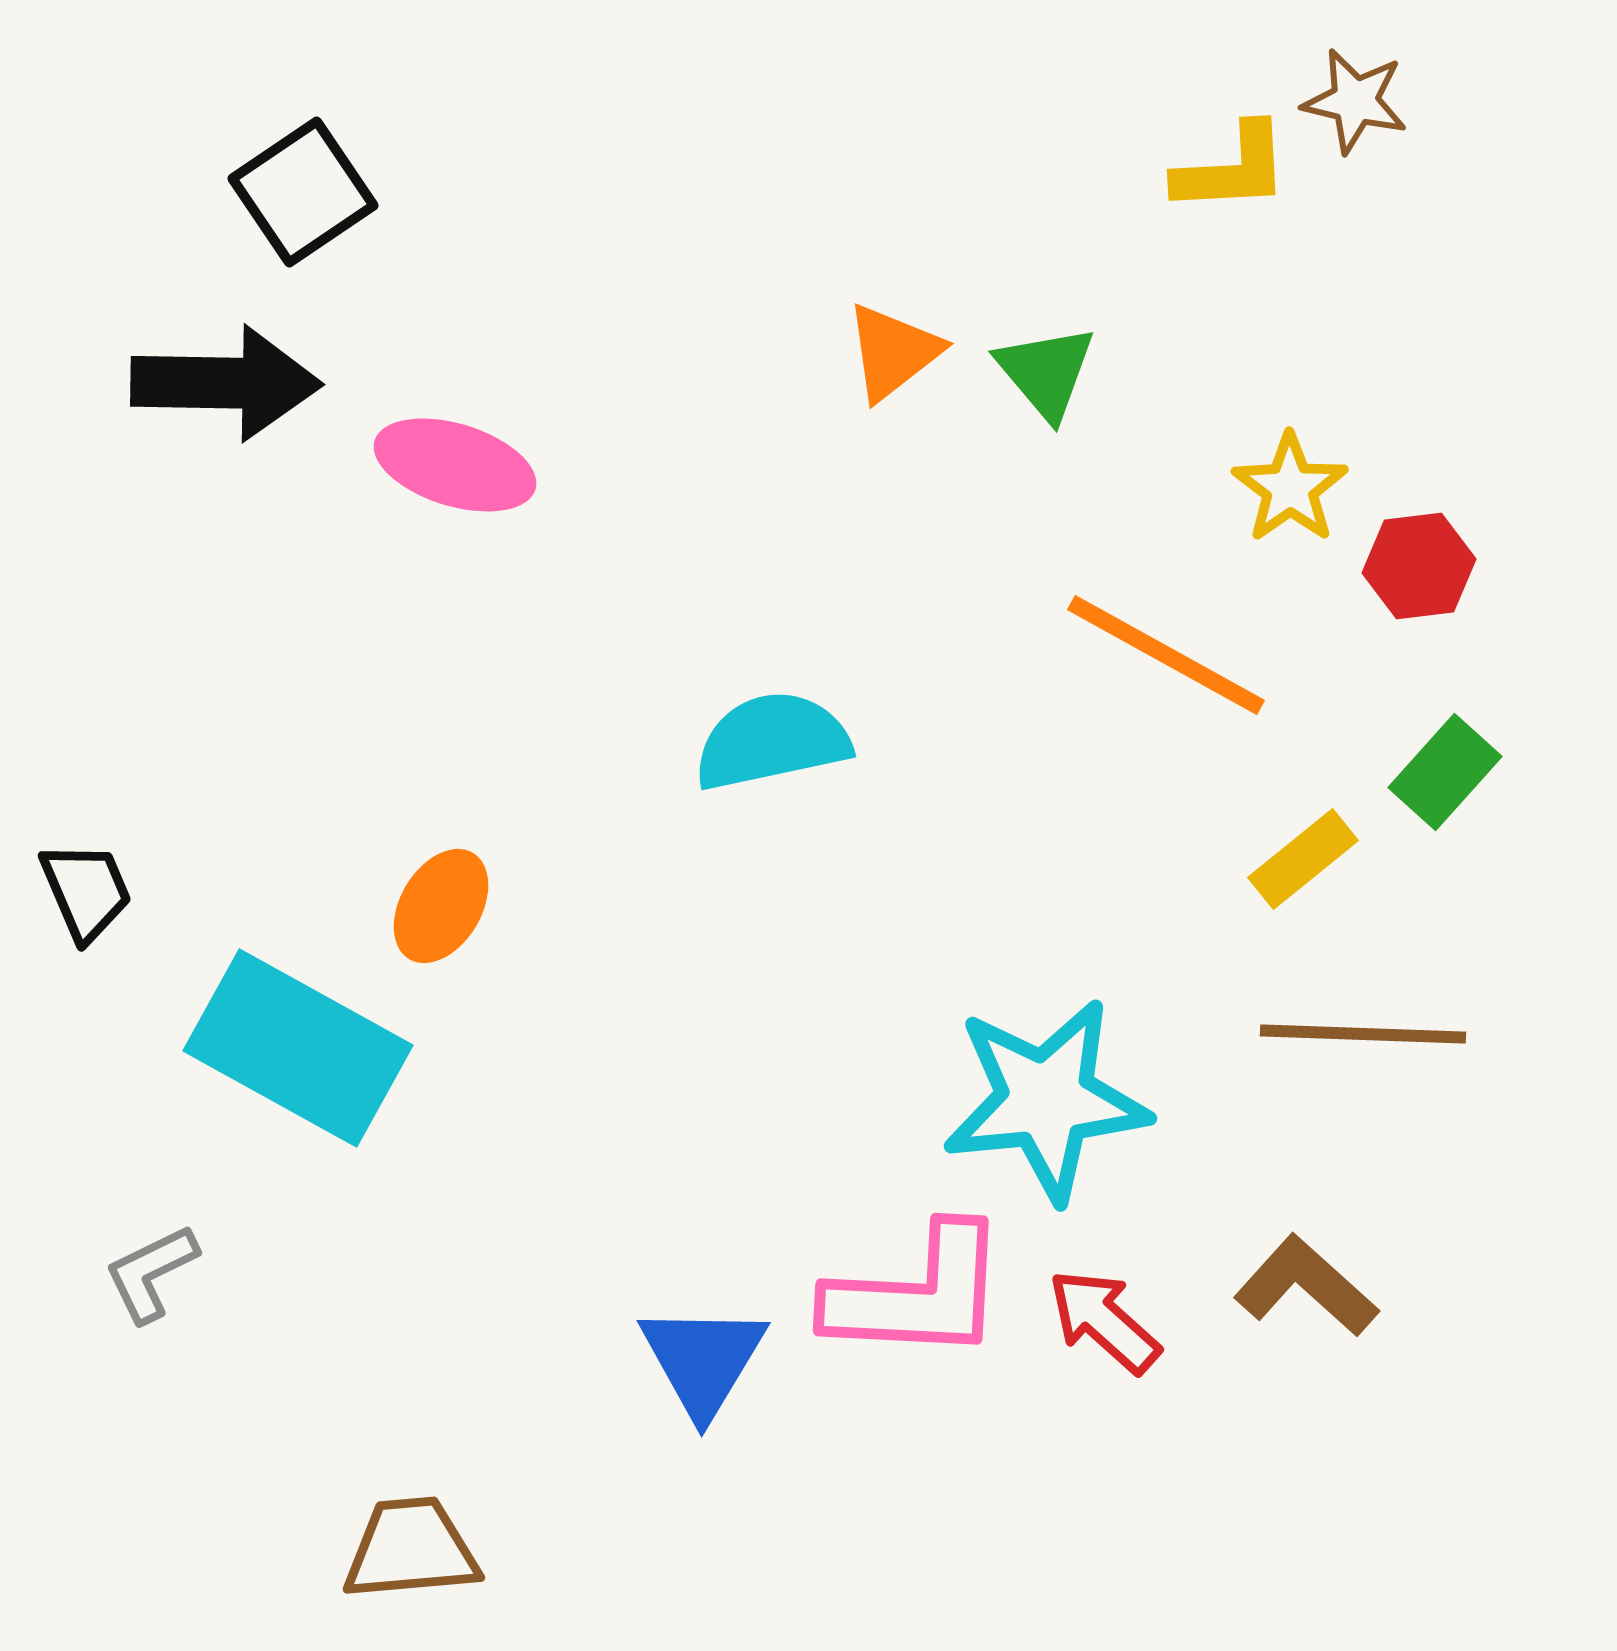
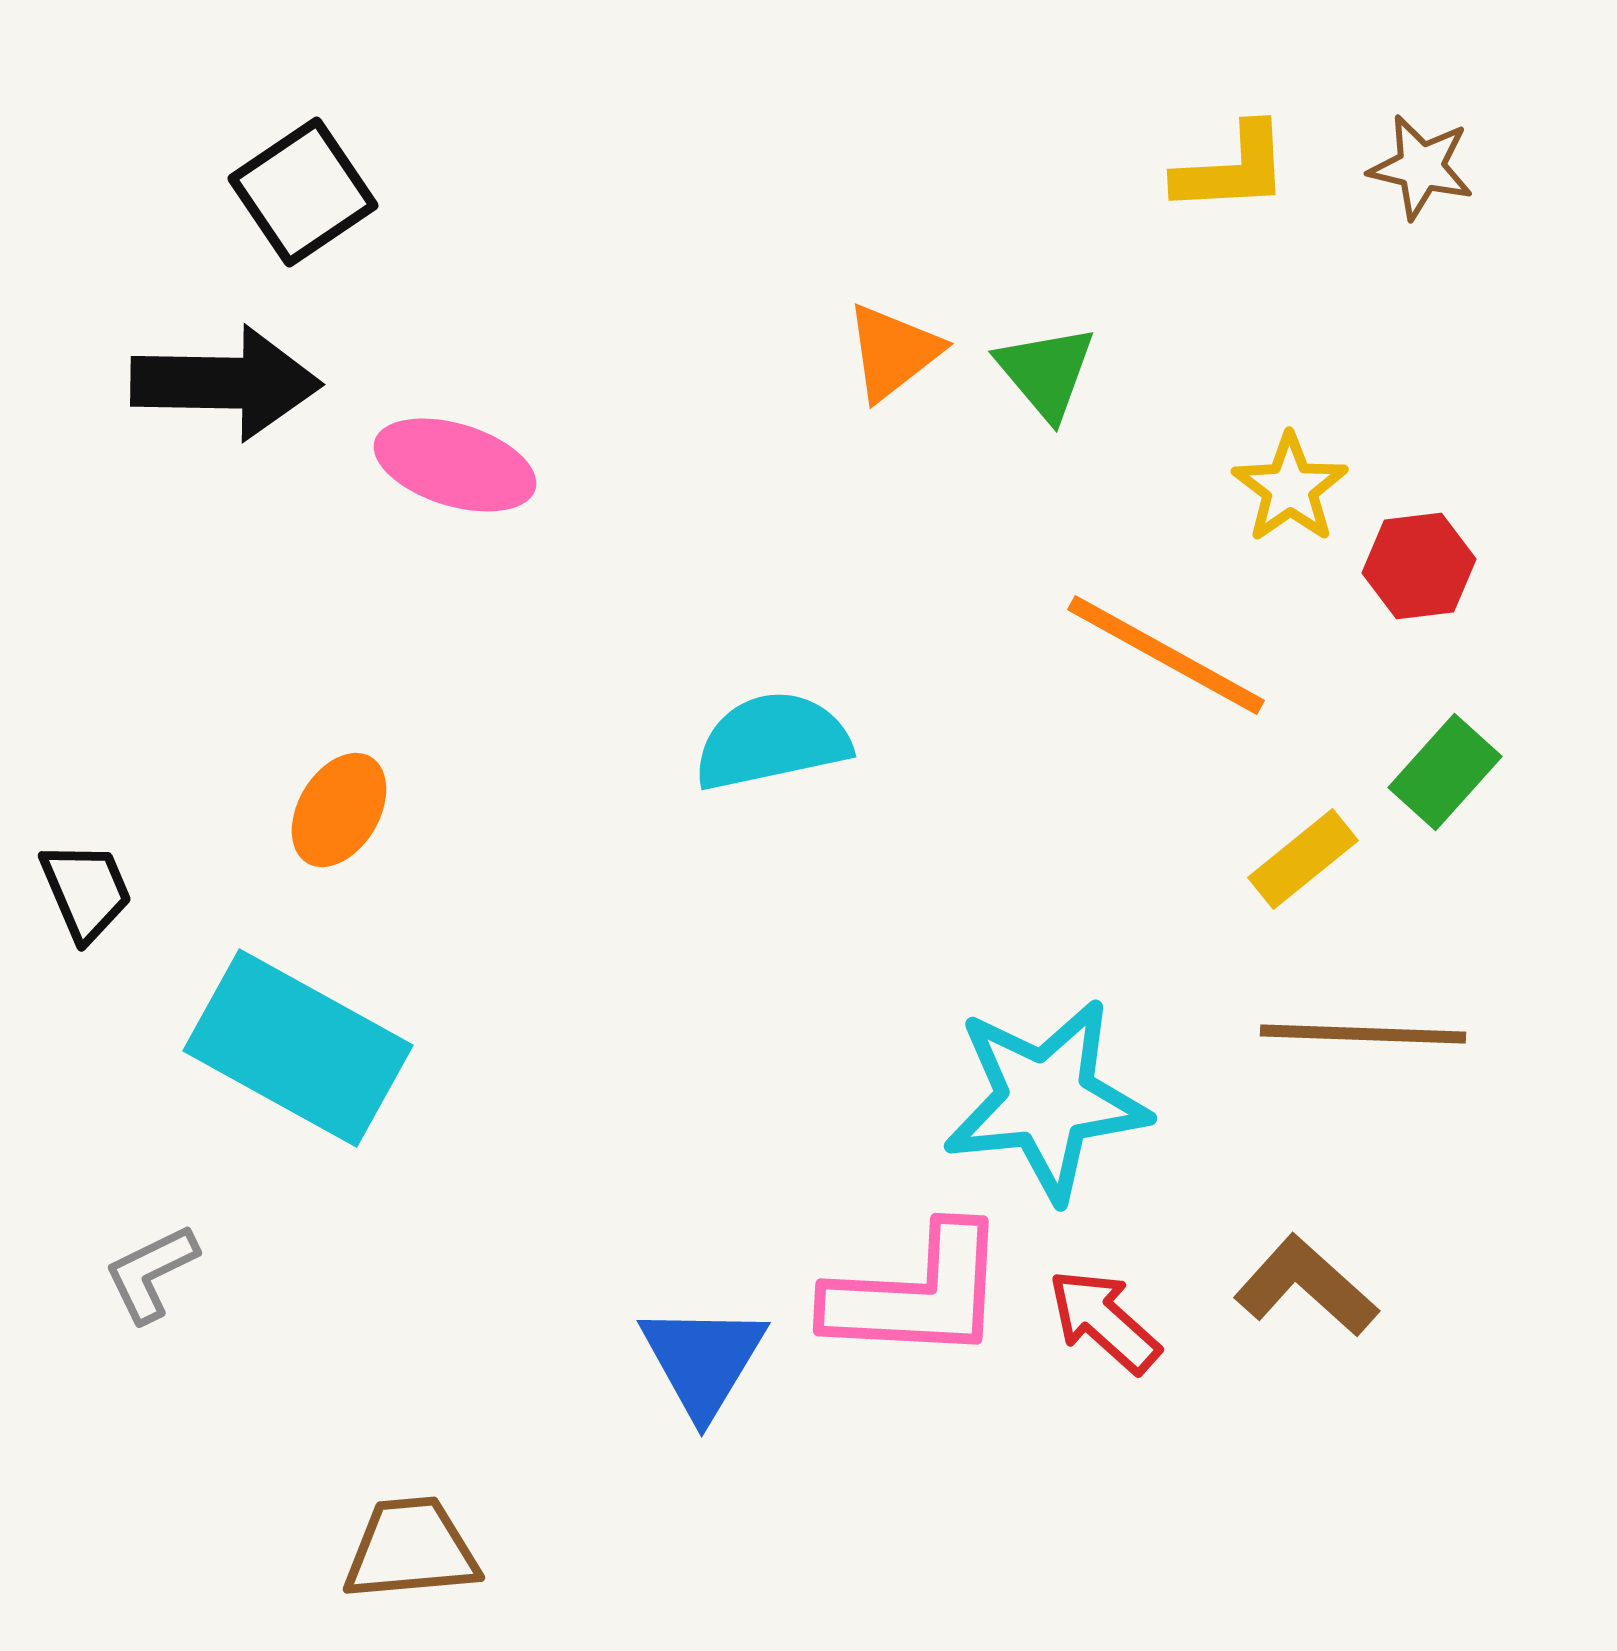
brown star: moved 66 px right, 66 px down
orange ellipse: moved 102 px left, 96 px up
